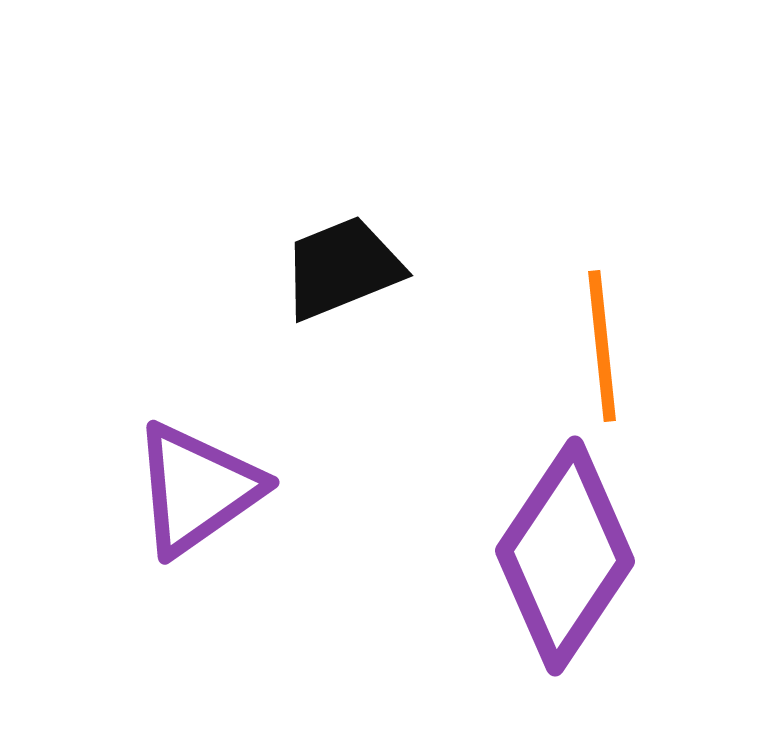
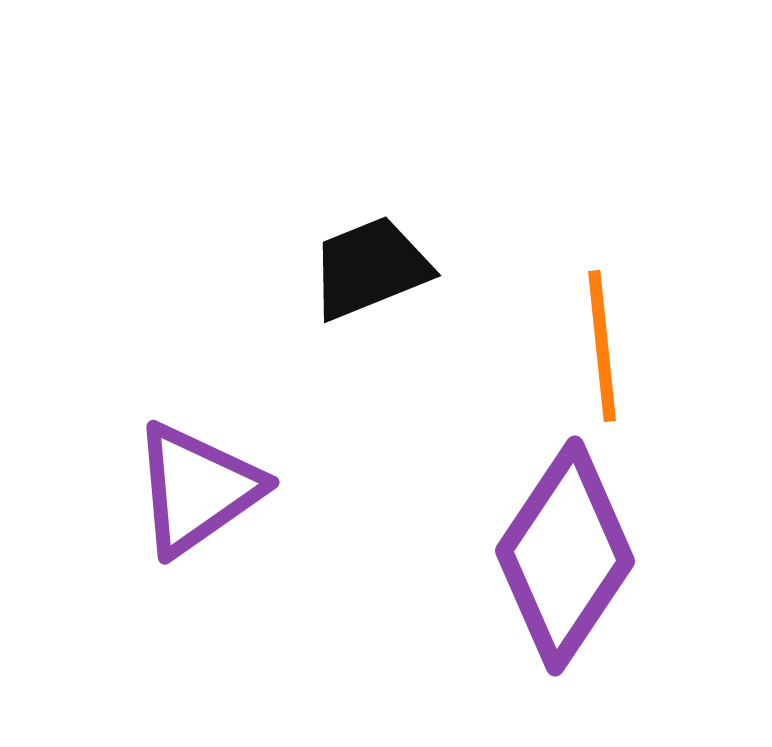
black trapezoid: moved 28 px right
